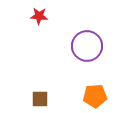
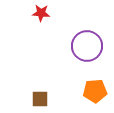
red star: moved 2 px right, 3 px up
orange pentagon: moved 5 px up
